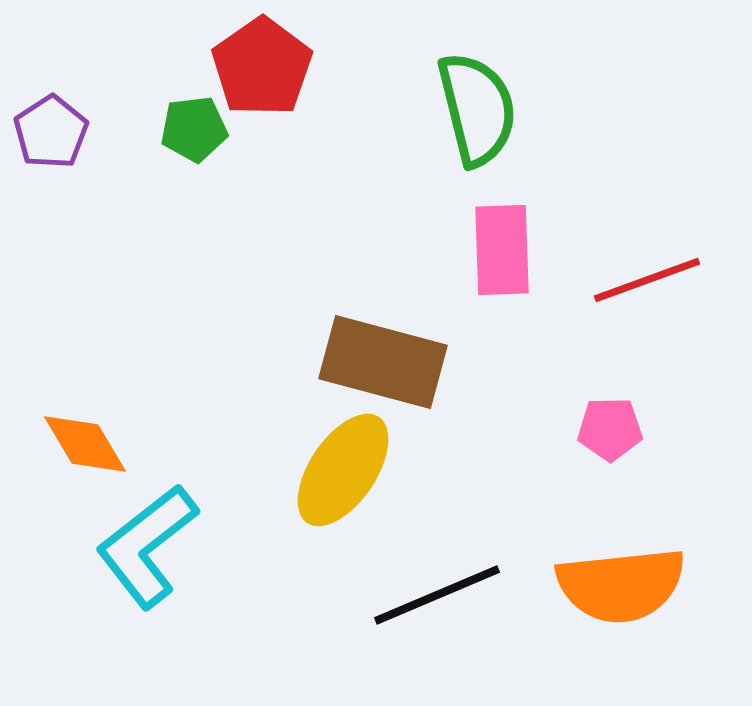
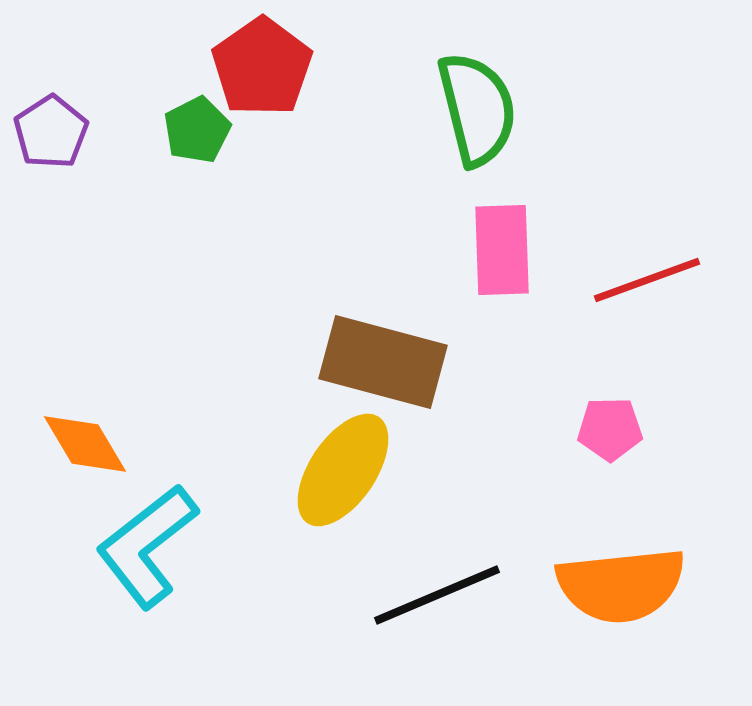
green pentagon: moved 3 px right, 1 px down; rotated 20 degrees counterclockwise
